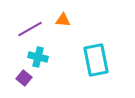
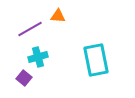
orange triangle: moved 5 px left, 4 px up
cyan cross: rotated 30 degrees counterclockwise
